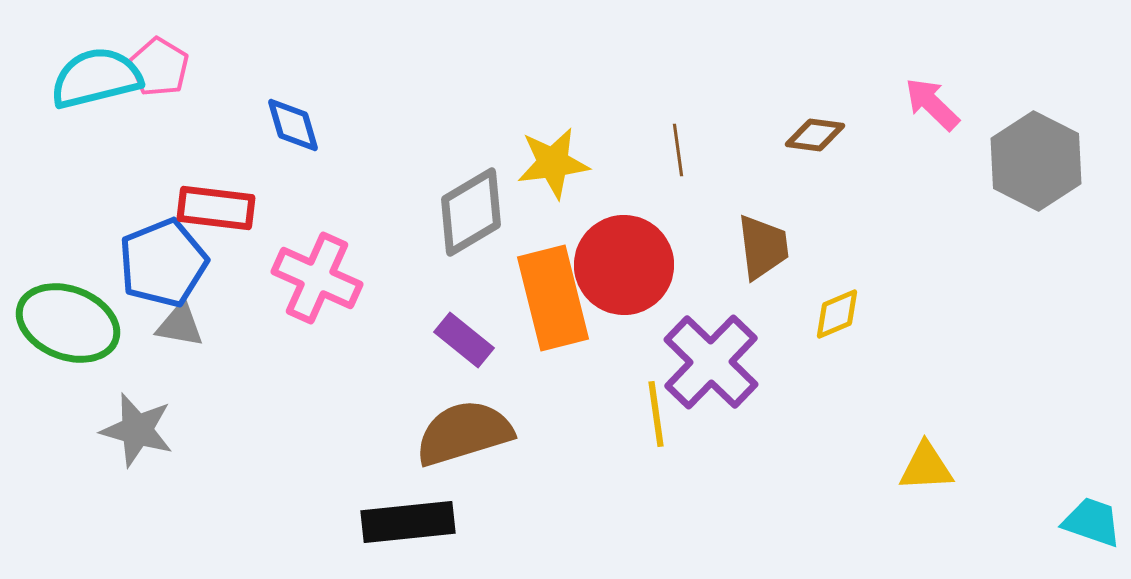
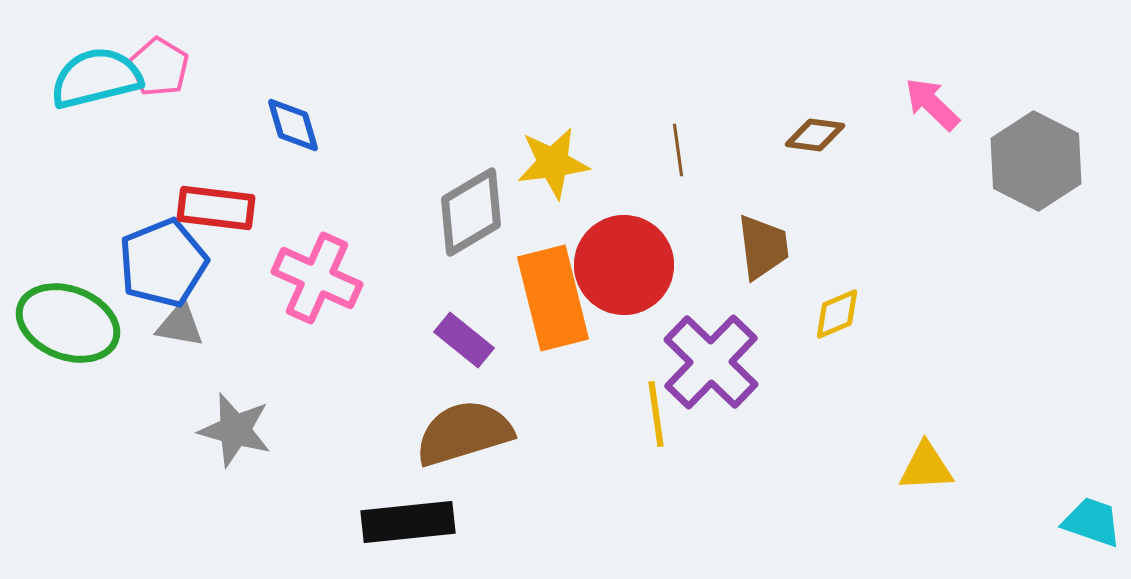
gray star: moved 98 px right
